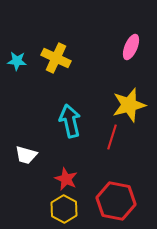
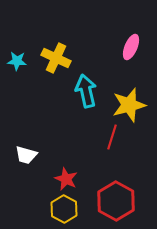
cyan arrow: moved 16 px right, 30 px up
red hexagon: rotated 18 degrees clockwise
